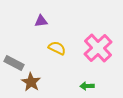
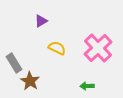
purple triangle: rotated 24 degrees counterclockwise
gray rectangle: rotated 30 degrees clockwise
brown star: moved 1 px left, 1 px up
